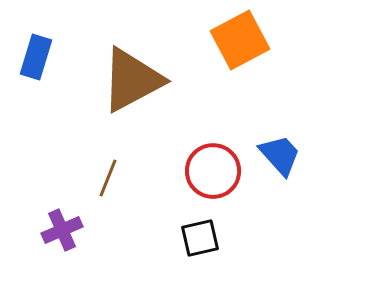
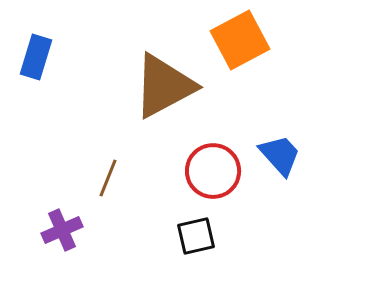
brown triangle: moved 32 px right, 6 px down
black square: moved 4 px left, 2 px up
